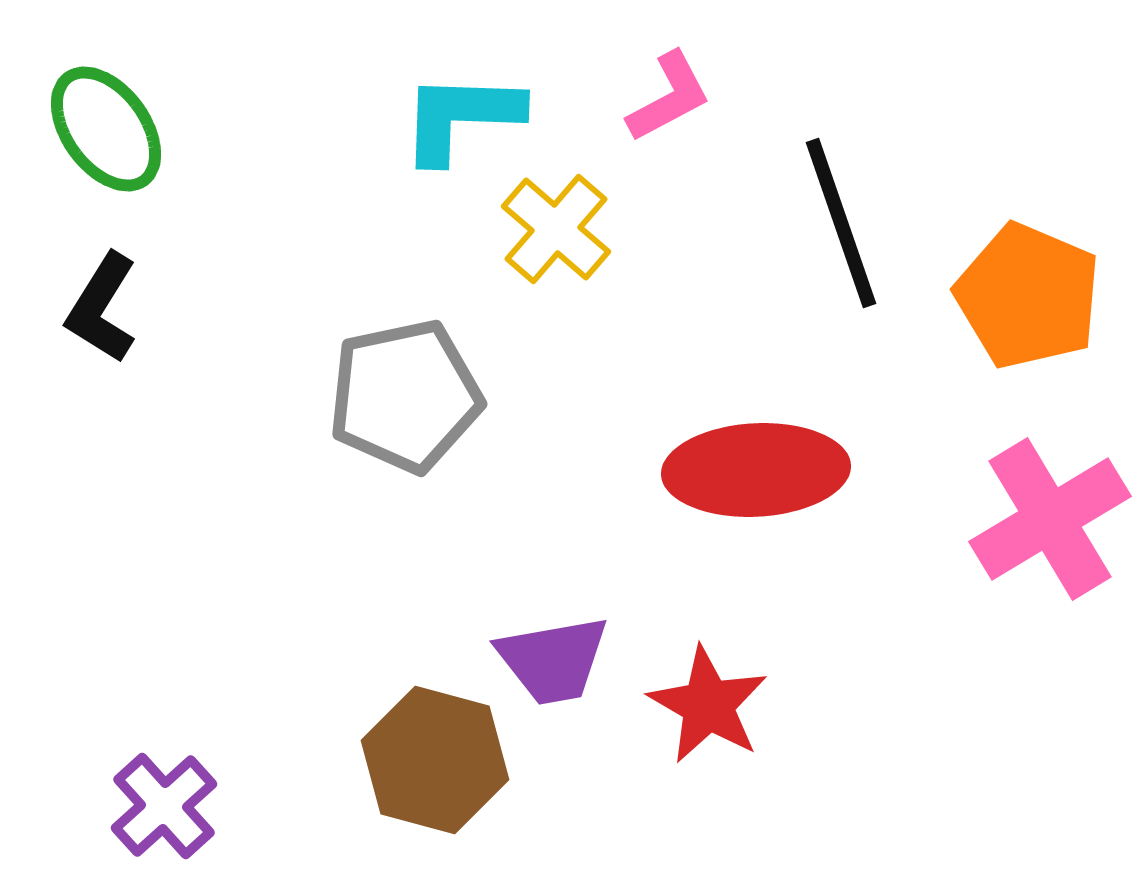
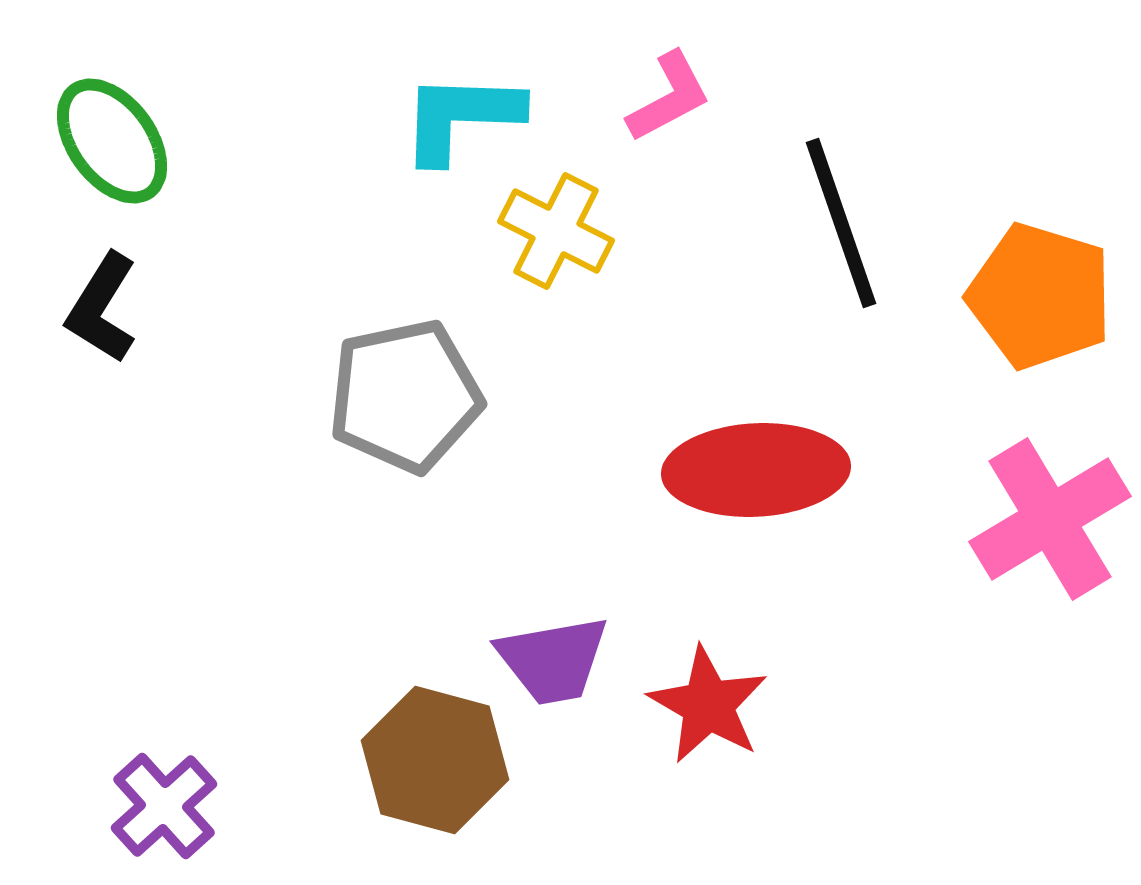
green ellipse: moved 6 px right, 12 px down
yellow cross: moved 2 px down; rotated 14 degrees counterclockwise
orange pentagon: moved 12 px right; rotated 6 degrees counterclockwise
